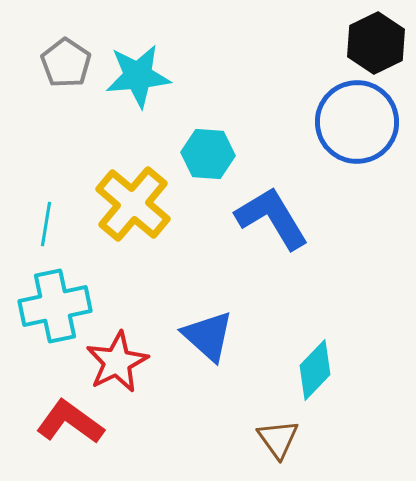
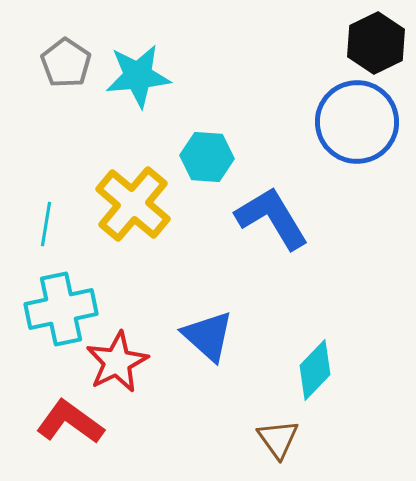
cyan hexagon: moved 1 px left, 3 px down
cyan cross: moved 6 px right, 3 px down
